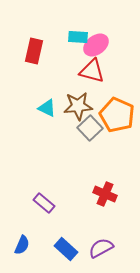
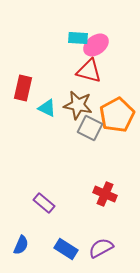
cyan rectangle: moved 1 px down
red rectangle: moved 11 px left, 37 px down
red triangle: moved 3 px left
brown star: moved 1 px up; rotated 16 degrees clockwise
orange pentagon: rotated 20 degrees clockwise
gray square: rotated 20 degrees counterclockwise
blue semicircle: moved 1 px left
blue rectangle: rotated 10 degrees counterclockwise
